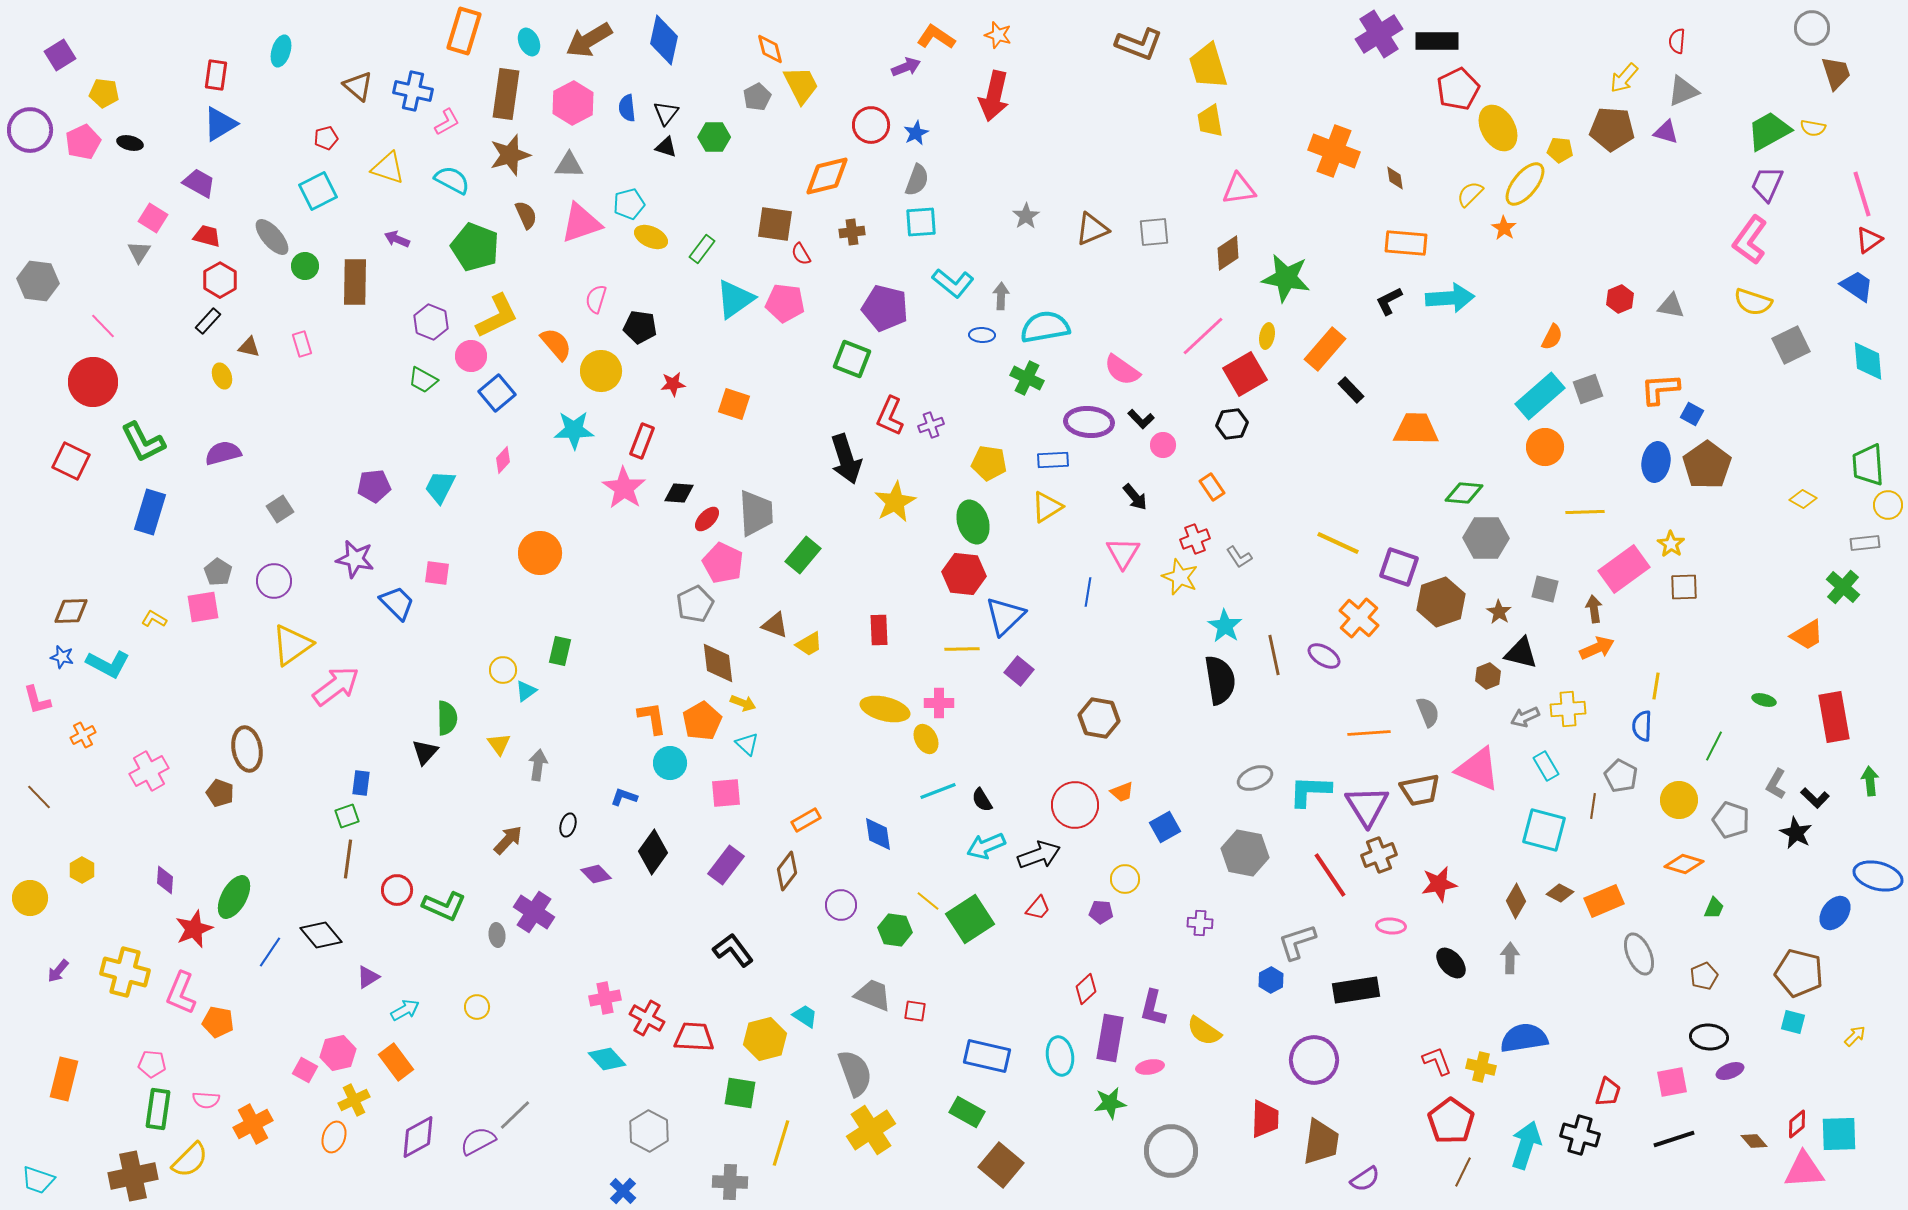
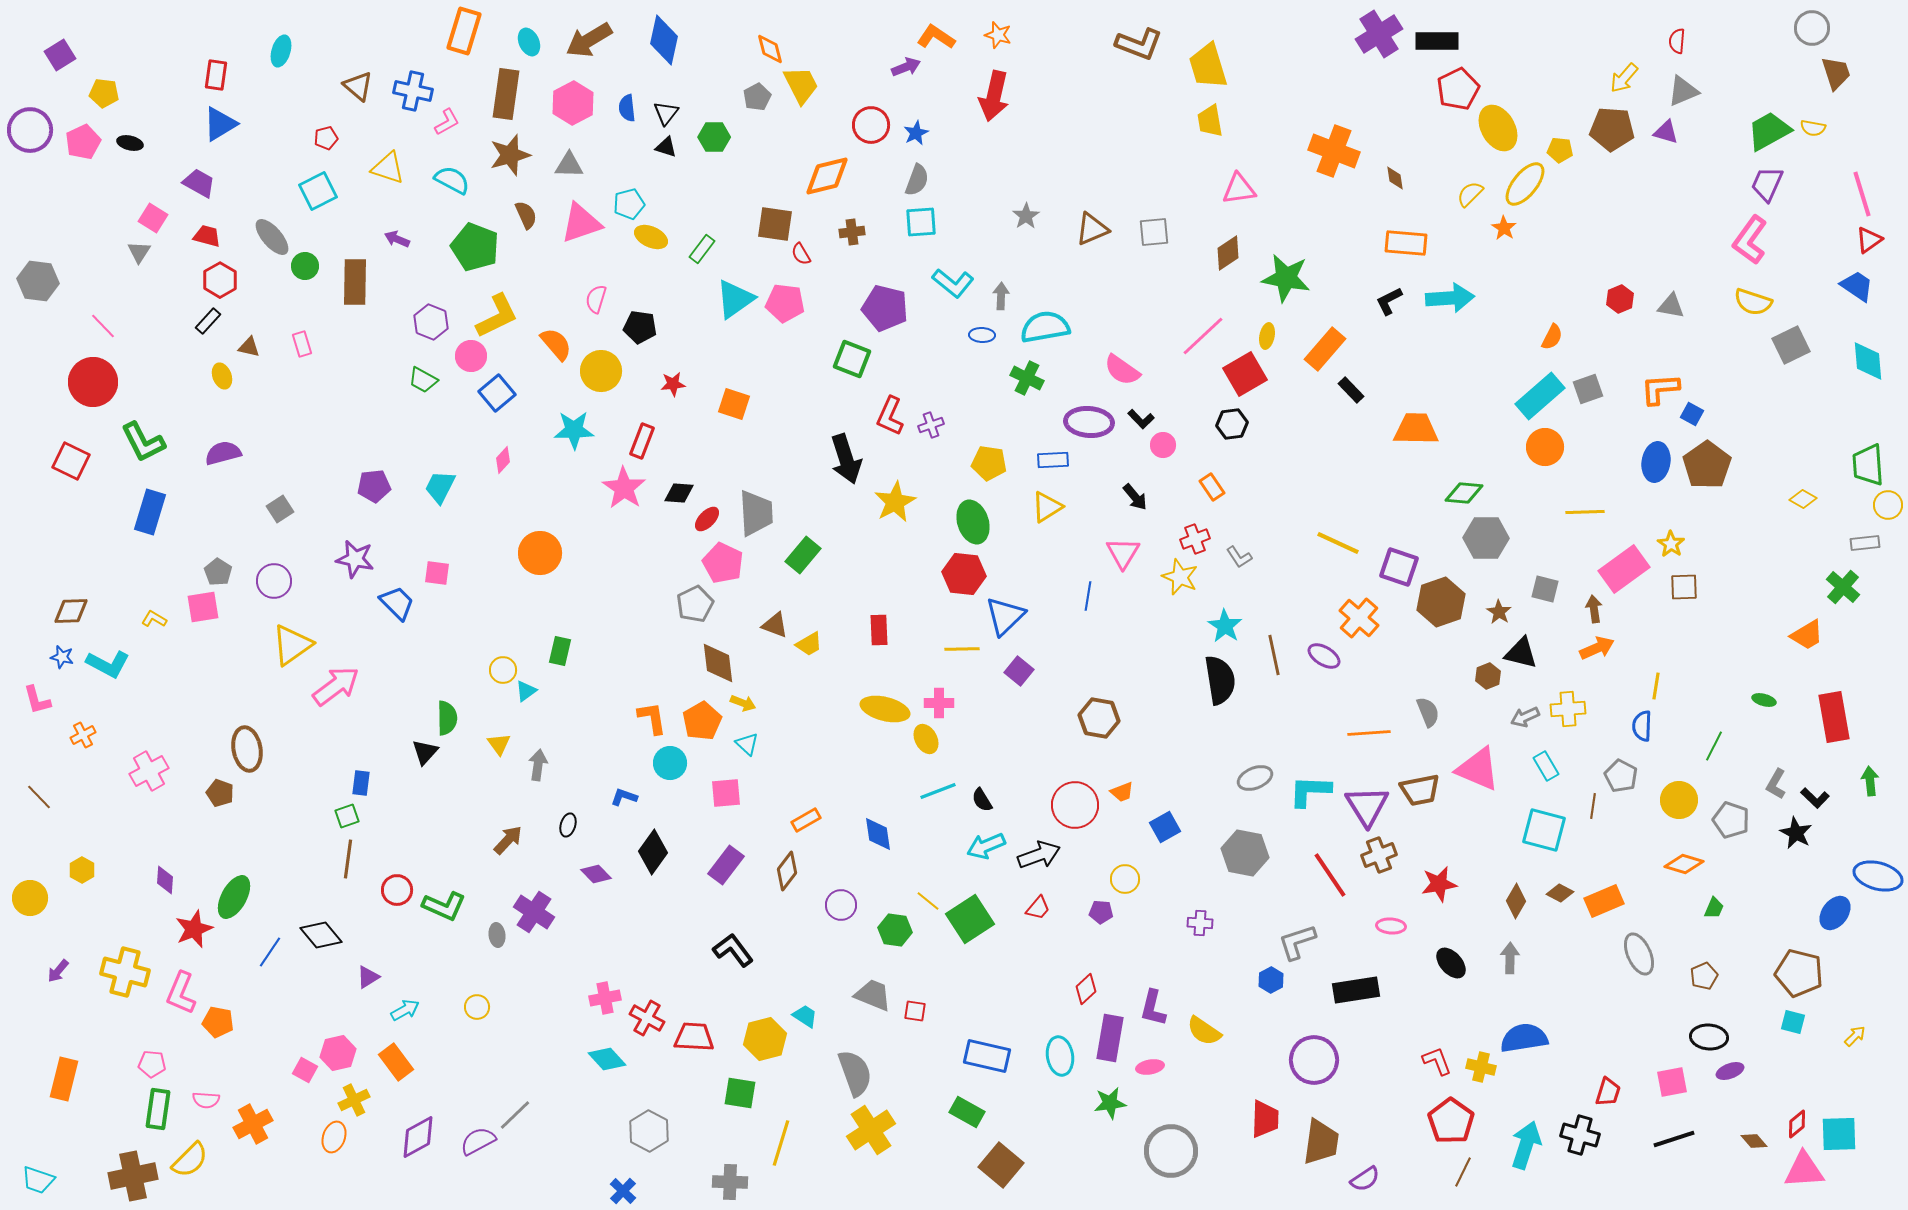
blue line at (1088, 592): moved 4 px down
